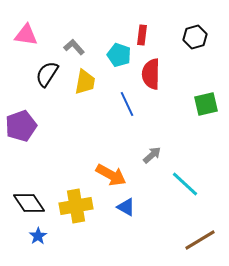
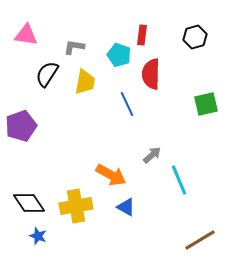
gray L-shape: rotated 40 degrees counterclockwise
cyan line: moved 6 px left, 4 px up; rotated 24 degrees clockwise
blue star: rotated 18 degrees counterclockwise
